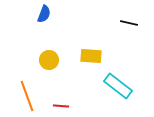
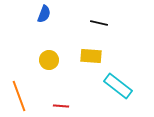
black line: moved 30 px left
orange line: moved 8 px left
